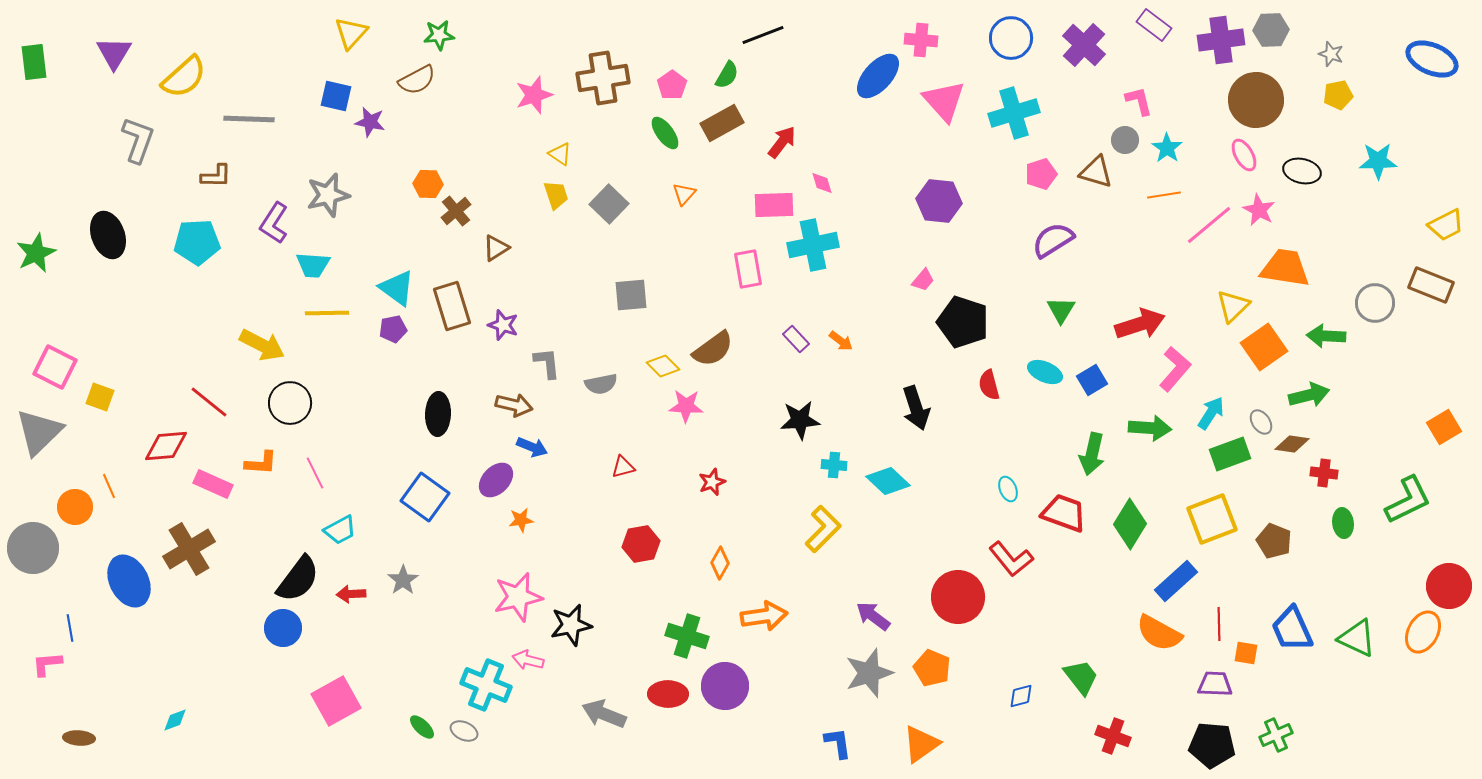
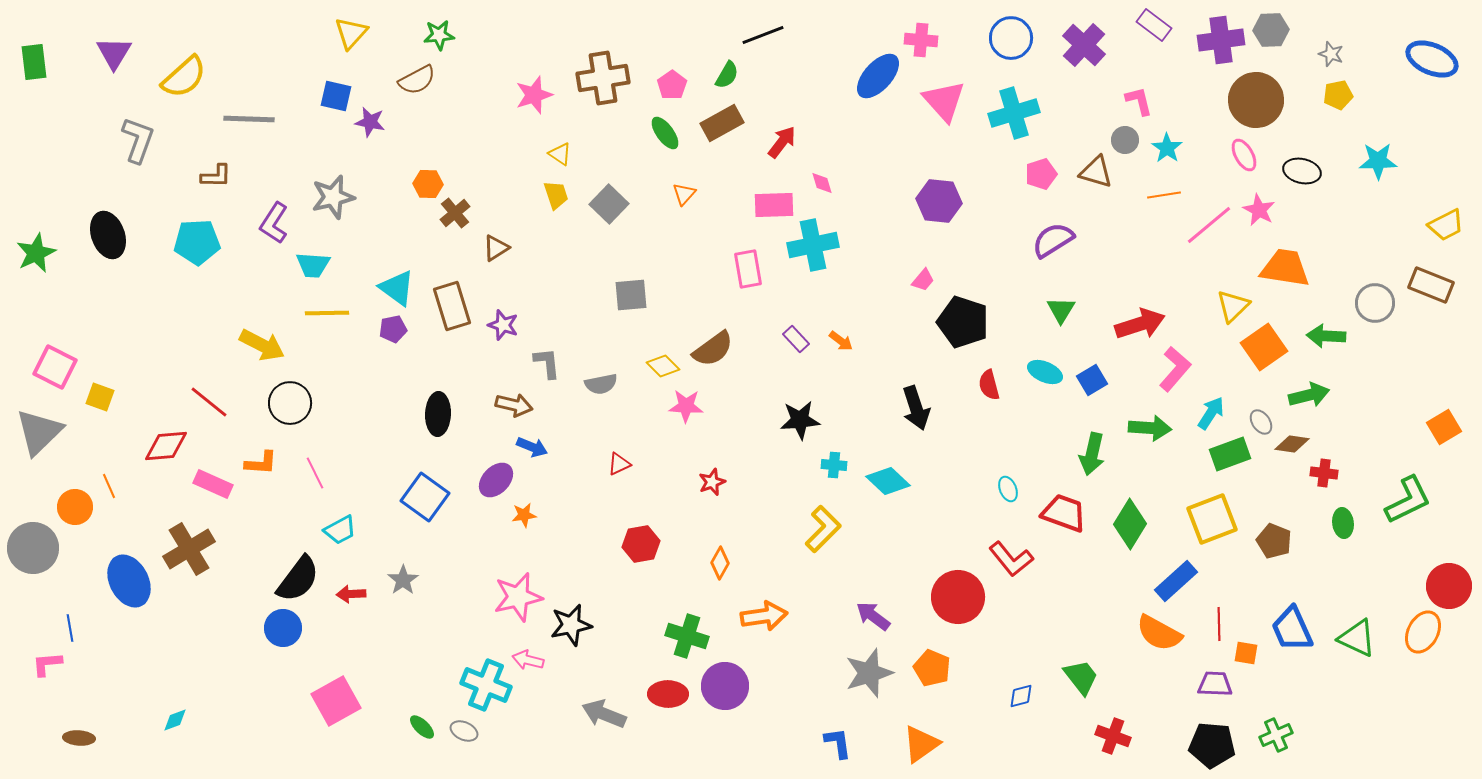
gray star at (328, 195): moved 5 px right, 2 px down
brown cross at (456, 211): moved 1 px left, 2 px down
red triangle at (623, 467): moved 4 px left, 3 px up; rotated 10 degrees counterclockwise
orange star at (521, 520): moved 3 px right, 5 px up
